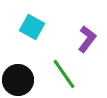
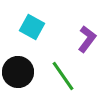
green line: moved 1 px left, 2 px down
black circle: moved 8 px up
